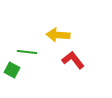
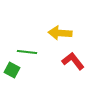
yellow arrow: moved 2 px right, 2 px up
red L-shape: moved 1 px down
